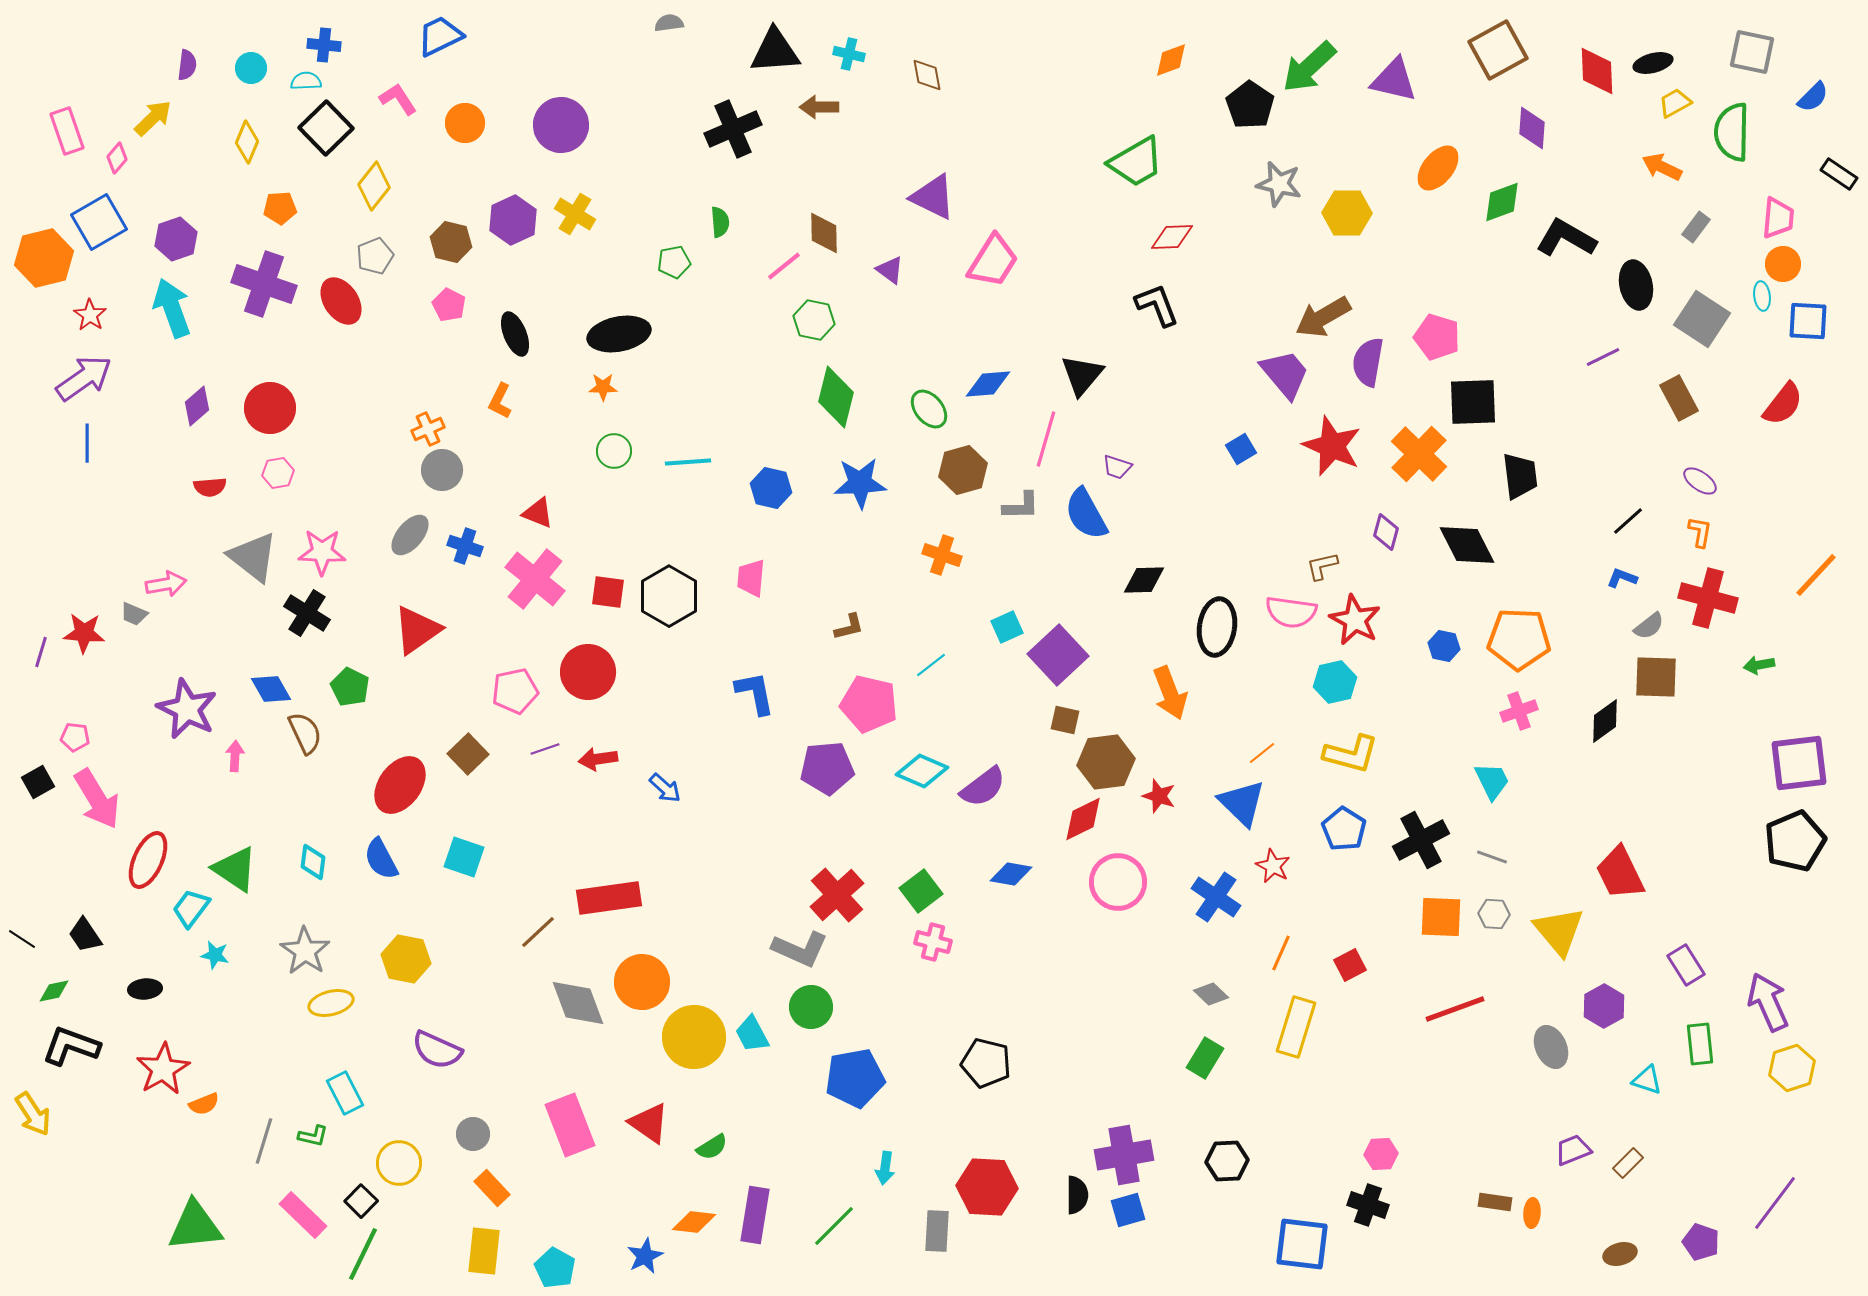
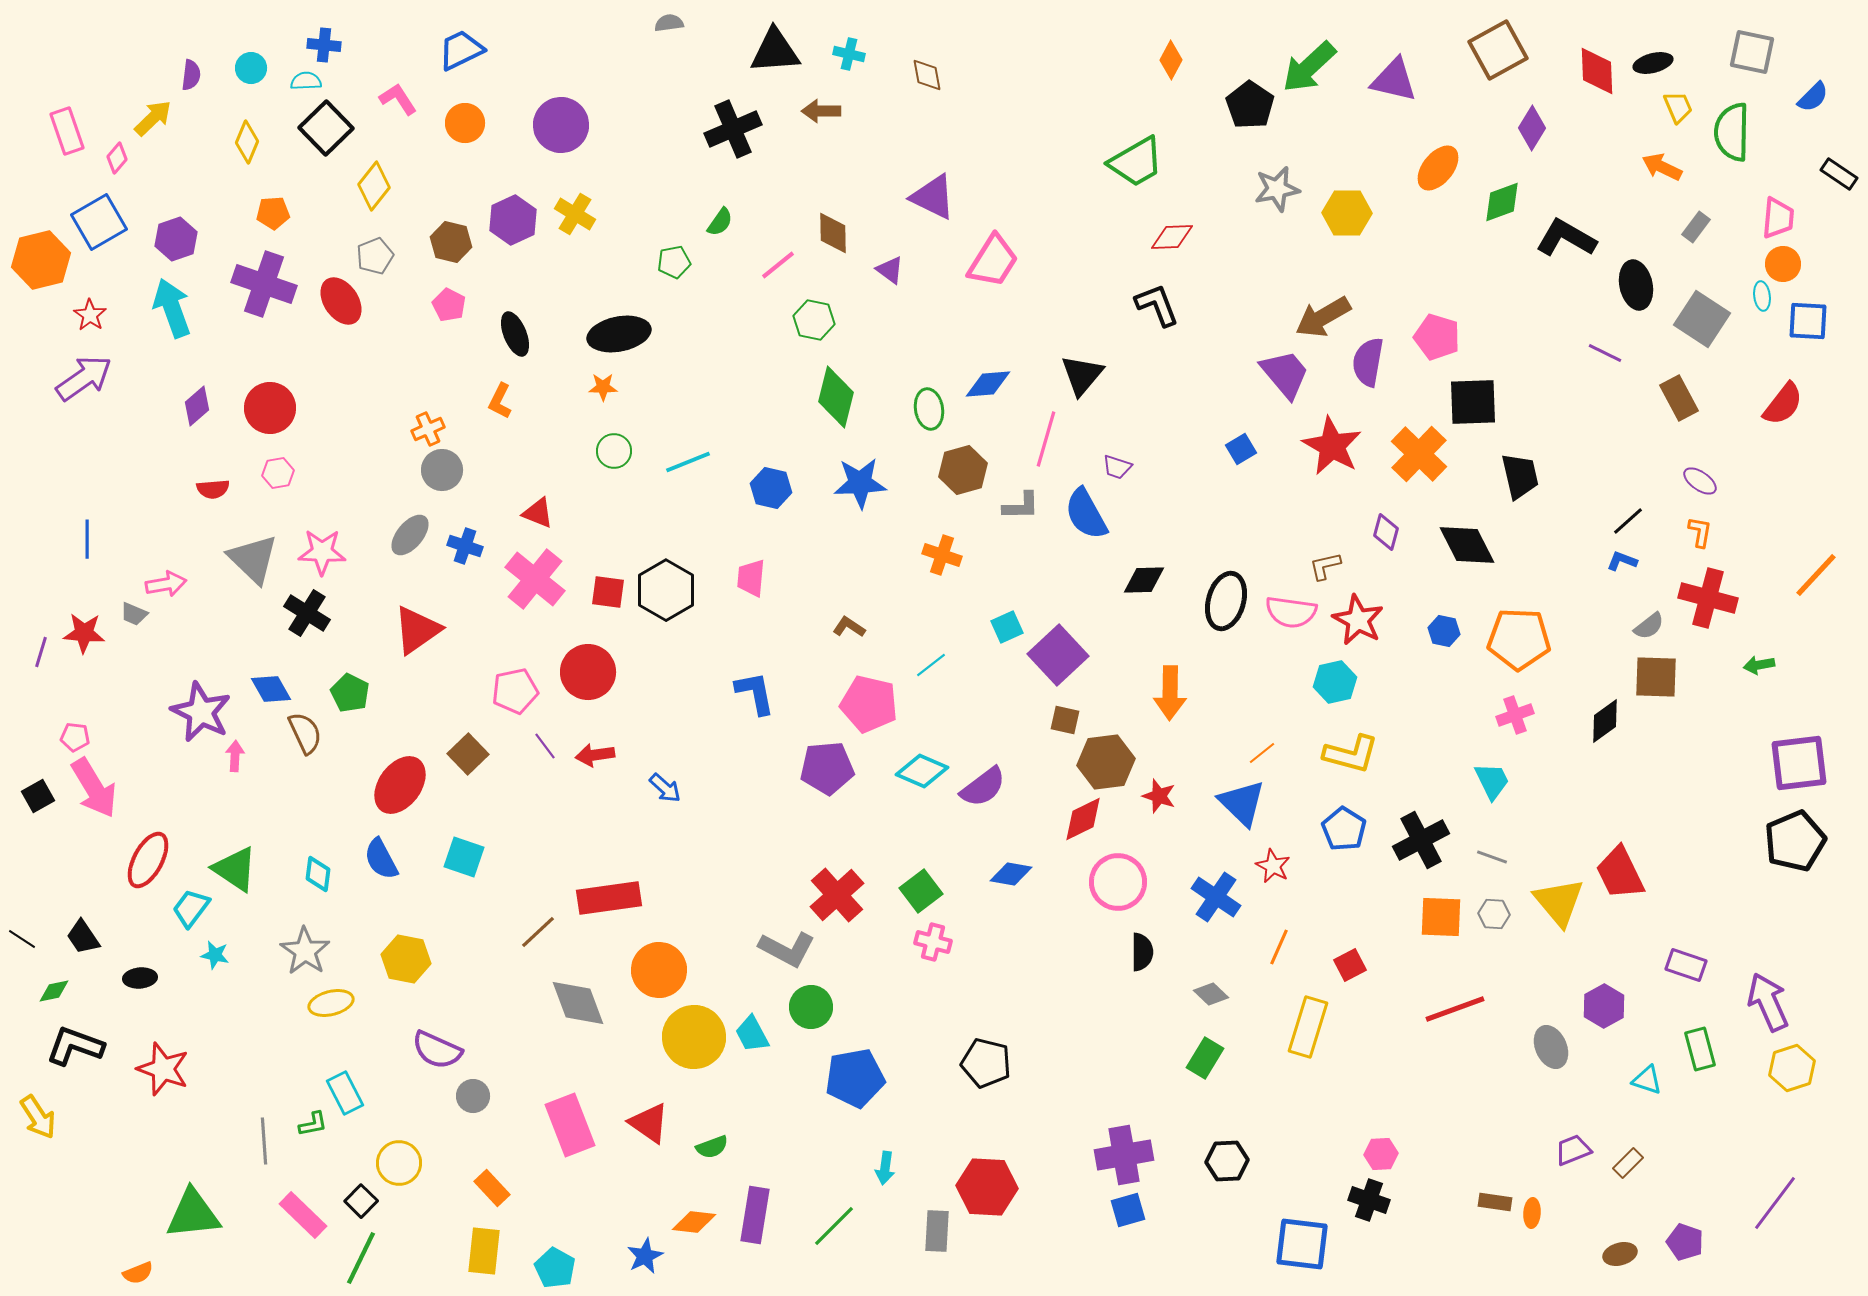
blue trapezoid at (440, 36): moved 21 px right, 14 px down
orange diamond at (1171, 60): rotated 42 degrees counterclockwise
purple semicircle at (187, 65): moved 4 px right, 10 px down
yellow trapezoid at (1675, 103): moved 3 px right, 4 px down; rotated 96 degrees clockwise
brown arrow at (819, 107): moved 2 px right, 4 px down
purple diamond at (1532, 128): rotated 27 degrees clockwise
gray star at (1279, 184): moved 2 px left, 5 px down; rotated 24 degrees counterclockwise
orange pentagon at (280, 208): moved 7 px left, 5 px down
green semicircle at (720, 222): rotated 40 degrees clockwise
brown diamond at (824, 233): moved 9 px right
orange hexagon at (44, 258): moved 3 px left, 2 px down
pink line at (784, 266): moved 6 px left, 1 px up
purple line at (1603, 357): moved 2 px right, 4 px up; rotated 52 degrees clockwise
green ellipse at (929, 409): rotated 30 degrees clockwise
blue line at (87, 443): moved 96 px down
red star at (1332, 446): rotated 6 degrees clockwise
cyan line at (688, 462): rotated 18 degrees counterclockwise
black trapezoid at (1520, 476): rotated 6 degrees counterclockwise
red semicircle at (210, 487): moved 3 px right, 2 px down
gray triangle at (253, 557): moved 2 px down; rotated 6 degrees clockwise
brown L-shape at (1322, 566): moved 3 px right
blue L-shape at (1622, 578): moved 17 px up
black hexagon at (669, 596): moved 3 px left, 6 px up
red star at (1355, 620): moved 3 px right
brown L-shape at (849, 627): rotated 132 degrees counterclockwise
black ellipse at (1217, 627): moved 9 px right, 26 px up; rotated 8 degrees clockwise
blue hexagon at (1444, 646): moved 15 px up
green pentagon at (350, 687): moved 6 px down
orange arrow at (1170, 693): rotated 22 degrees clockwise
purple star at (187, 709): moved 14 px right, 3 px down
pink cross at (1519, 711): moved 4 px left, 4 px down
purple line at (545, 749): moved 3 px up; rotated 72 degrees clockwise
red arrow at (598, 759): moved 3 px left, 4 px up
black square at (38, 782): moved 14 px down
pink arrow at (97, 799): moved 3 px left, 11 px up
red ellipse at (148, 860): rotated 4 degrees clockwise
cyan diamond at (313, 862): moved 5 px right, 12 px down
yellow triangle at (1559, 931): moved 29 px up
black trapezoid at (85, 935): moved 2 px left, 2 px down
gray L-shape at (800, 949): moved 13 px left; rotated 4 degrees clockwise
orange line at (1281, 953): moved 2 px left, 6 px up
purple rectangle at (1686, 965): rotated 39 degrees counterclockwise
orange circle at (642, 982): moved 17 px right, 12 px up
black ellipse at (145, 989): moved 5 px left, 11 px up
yellow rectangle at (1296, 1027): moved 12 px right
green rectangle at (1700, 1044): moved 5 px down; rotated 9 degrees counterclockwise
black L-shape at (71, 1046): moved 4 px right
red star at (163, 1069): rotated 22 degrees counterclockwise
orange semicircle at (204, 1104): moved 66 px left, 169 px down
yellow arrow at (33, 1114): moved 5 px right, 3 px down
gray circle at (473, 1134): moved 38 px up
green L-shape at (313, 1136): moved 12 px up; rotated 24 degrees counterclockwise
gray line at (264, 1141): rotated 21 degrees counterclockwise
green semicircle at (712, 1147): rotated 12 degrees clockwise
black semicircle at (1077, 1195): moved 65 px right, 243 px up
black cross at (1368, 1205): moved 1 px right, 5 px up
green triangle at (195, 1226): moved 2 px left, 12 px up
purple pentagon at (1701, 1242): moved 16 px left
green line at (363, 1254): moved 2 px left, 4 px down
